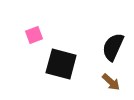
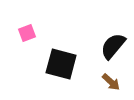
pink square: moved 7 px left, 2 px up
black semicircle: moved 1 px up; rotated 16 degrees clockwise
